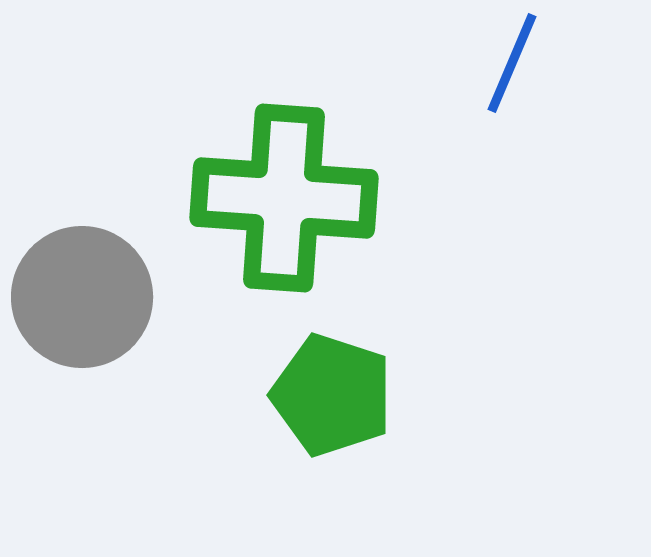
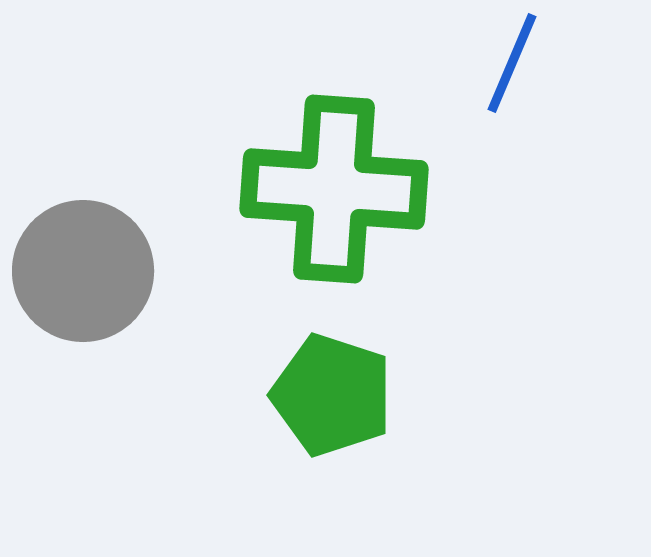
green cross: moved 50 px right, 9 px up
gray circle: moved 1 px right, 26 px up
